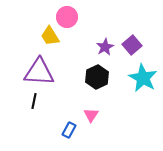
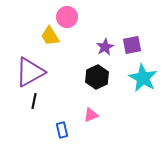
purple square: rotated 30 degrees clockwise
purple triangle: moved 9 px left; rotated 32 degrees counterclockwise
pink triangle: rotated 35 degrees clockwise
blue rectangle: moved 7 px left; rotated 42 degrees counterclockwise
